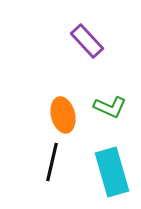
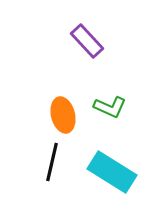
cyan rectangle: rotated 42 degrees counterclockwise
